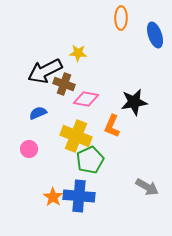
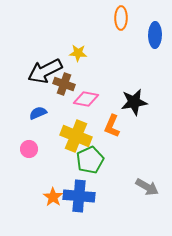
blue ellipse: rotated 20 degrees clockwise
